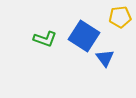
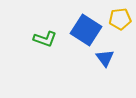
yellow pentagon: moved 2 px down
blue square: moved 2 px right, 6 px up
